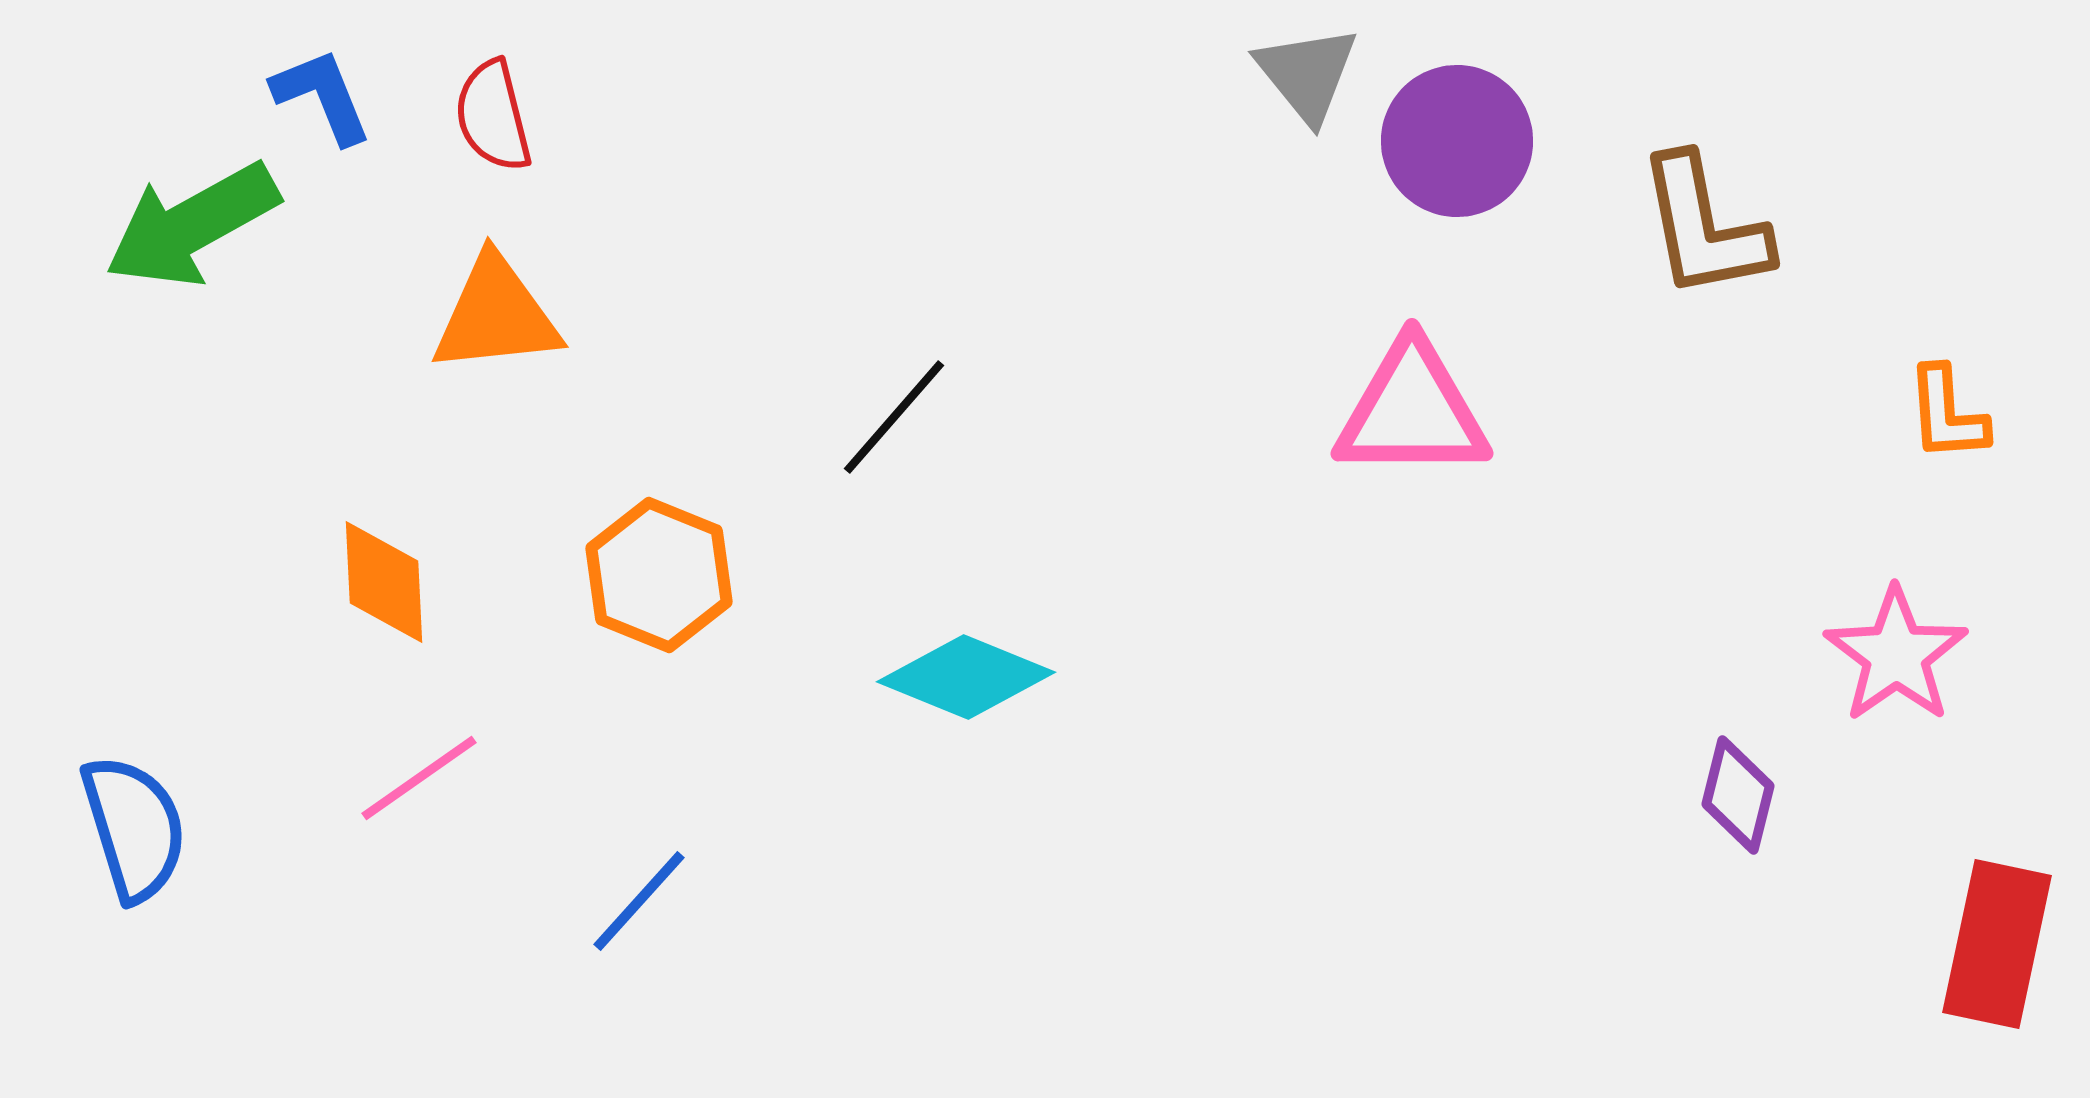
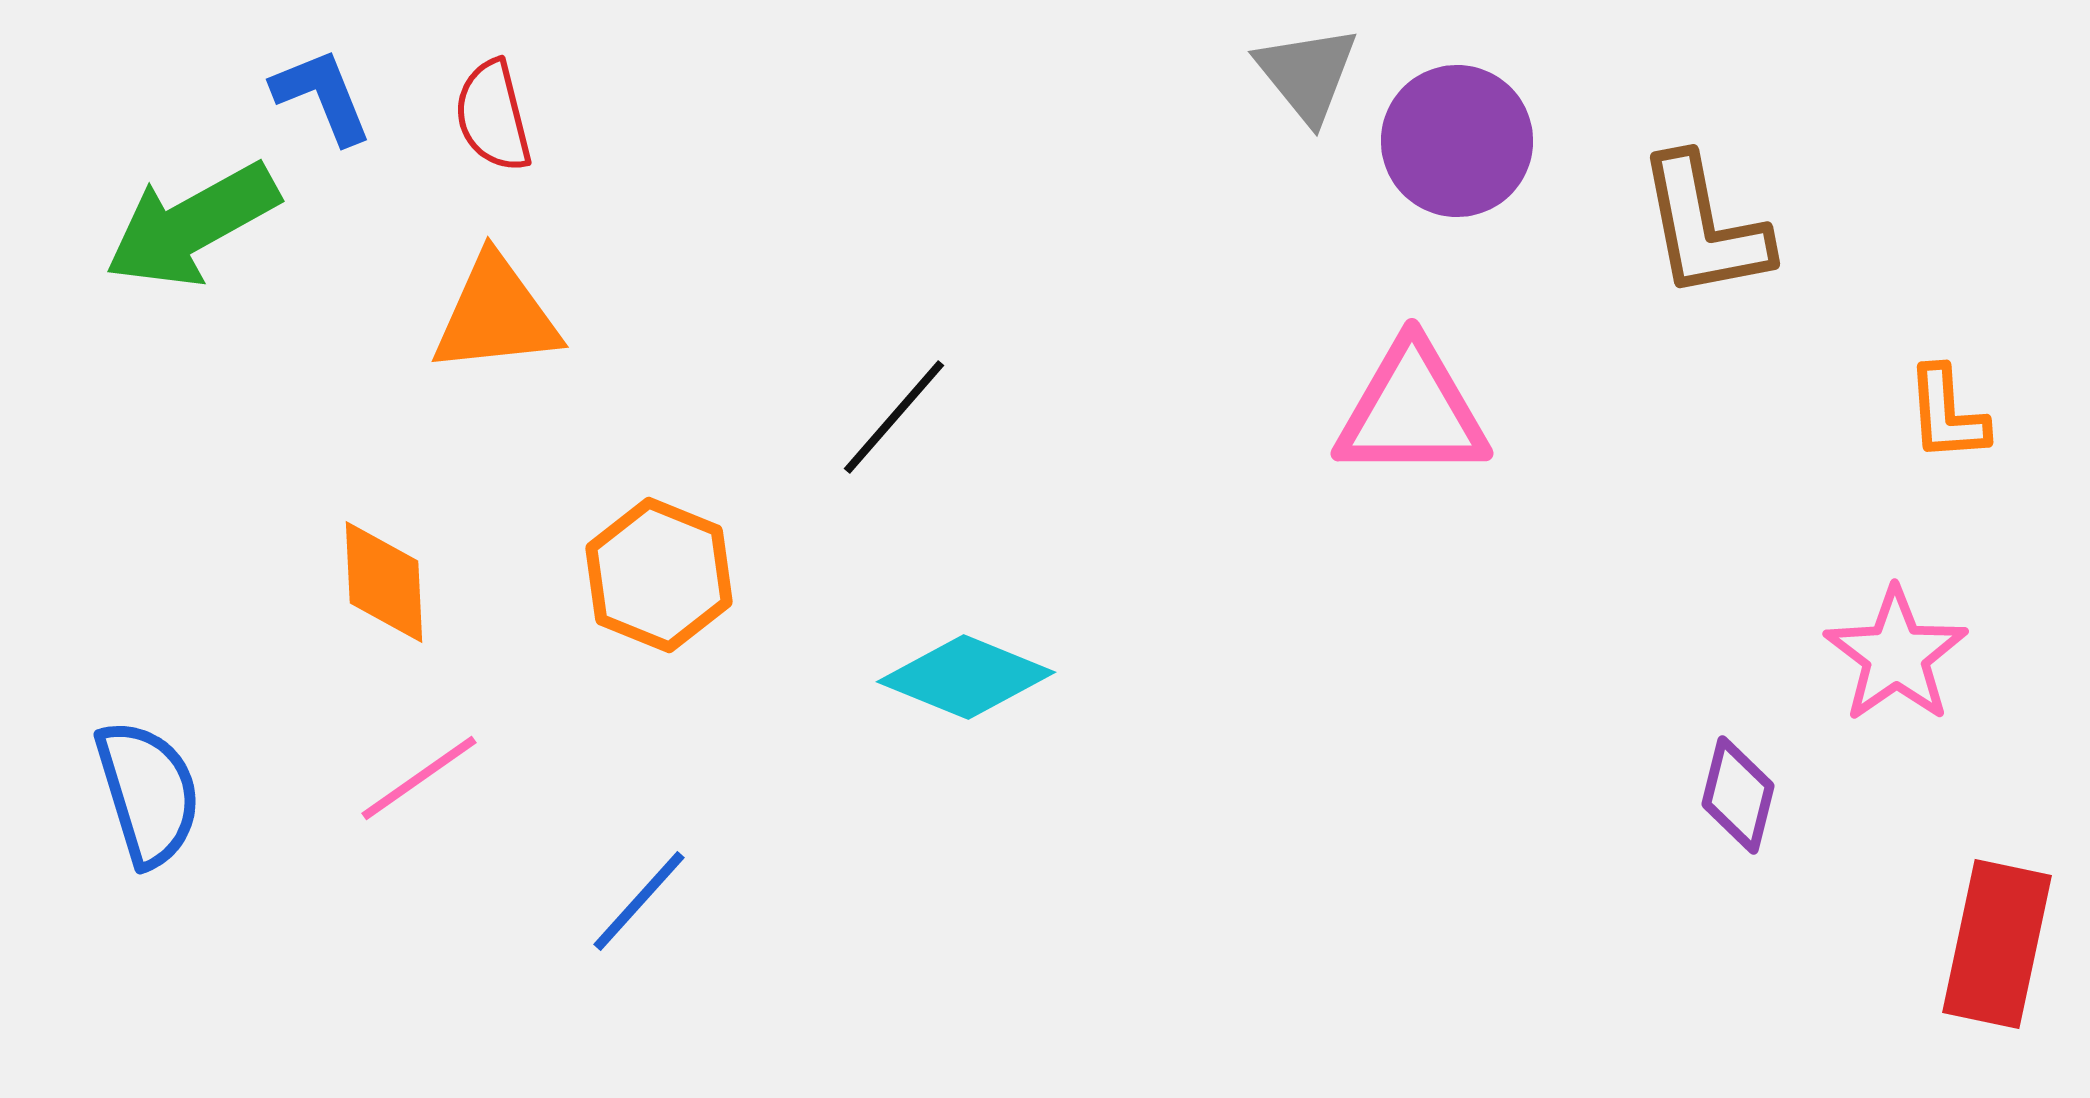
blue semicircle: moved 14 px right, 35 px up
